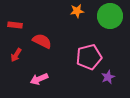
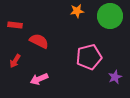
red semicircle: moved 3 px left
red arrow: moved 1 px left, 6 px down
purple star: moved 7 px right
